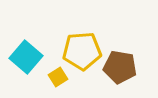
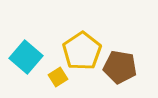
yellow pentagon: rotated 30 degrees counterclockwise
